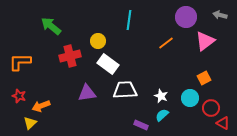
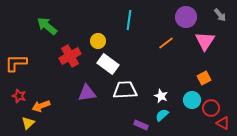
gray arrow: rotated 144 degrees counterclockwise
green arrow: moved 4 px left
pink triangle: rotated 20 degrees counterclockwise
red cross: rotated 15 degrees counterclockwise
orange L-shape: moved 4 px left, 1 px down
cyan circle: moved 2 px right, 2 px down
yellow triangle: moved 2 px left
